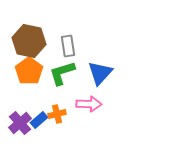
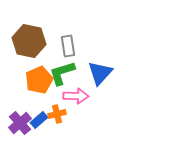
orange pentagon: moved 10 px right, 9 px down; rotated 12 degrees clockwise
pink arrow: moved 13 px left, 8 px up
